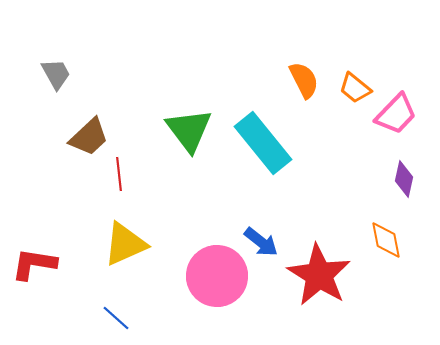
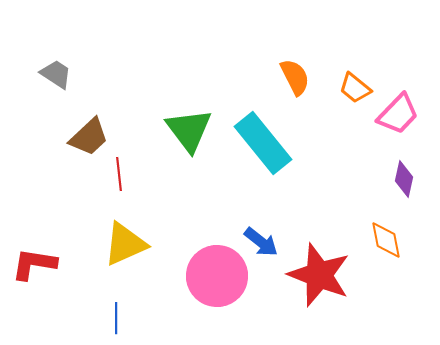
gray trapezoid: rotated 28 degrees counterclockwise
orange semicircle: moved 9 px left, 3 px up
pink trapezoid: moved 2 px right
red star: rotated 10 degrees counterclockwise
blue line: rotated 48 degrees clockwise
